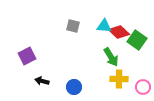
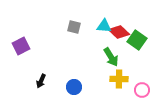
gray square: moved 1 px right, 1 px down
purple square: moved 6 px left, 10 px up
black arrow: moved 1 px left; rotated 80 degrees counterclockwise
pink circle: moved 1 px left, 3 px down
